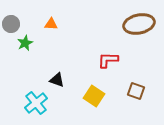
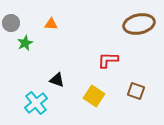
gray circle: moved 1 px up
